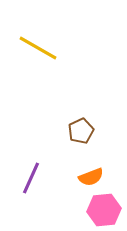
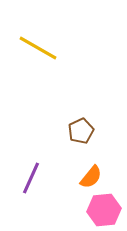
orange semicircle: rotated 30 degrees counterclockwise
